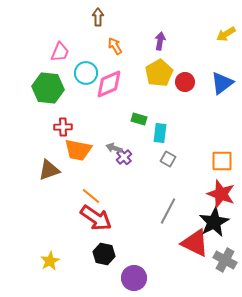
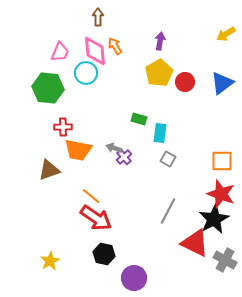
pink diamond: moved 14 px left, 33 px up; rotated 72 degrees counterclockwise
black star: moved 3 px up
